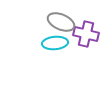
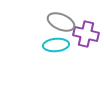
cyan ellipse: moved 1 px right, 2 px down
